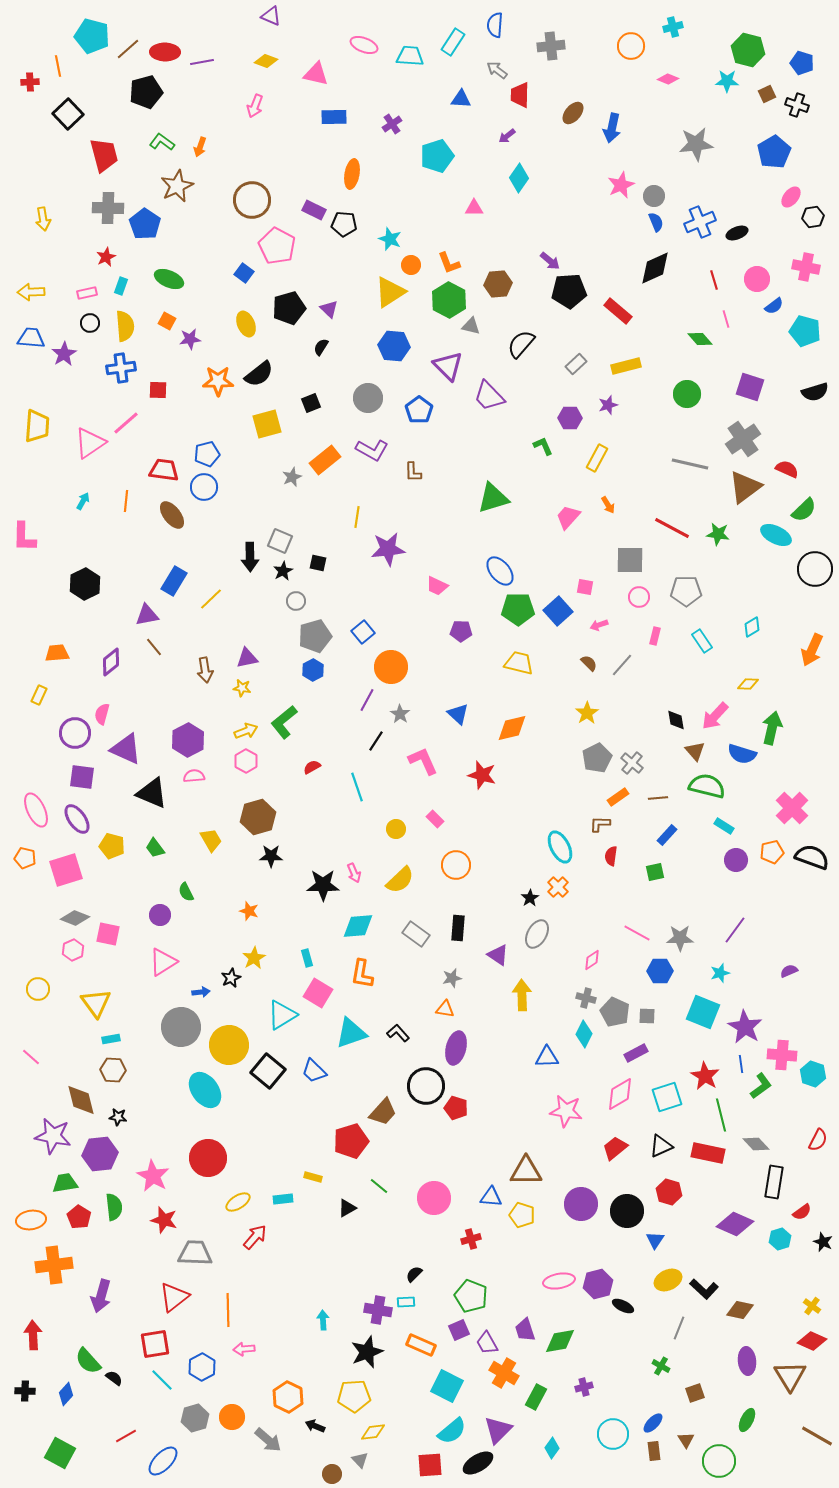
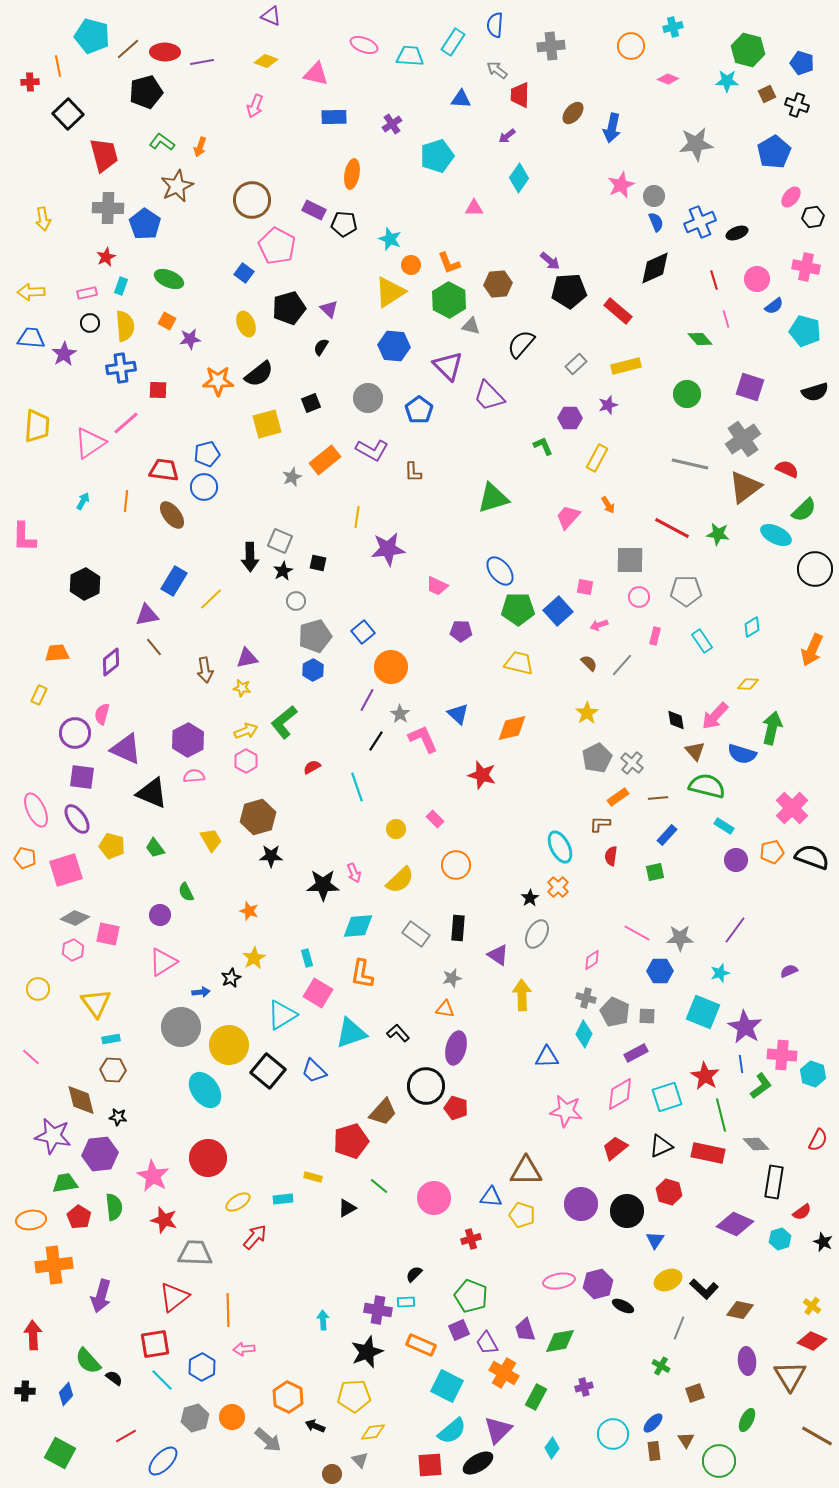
pink L-shape at (423, 761): moved 22 px up
